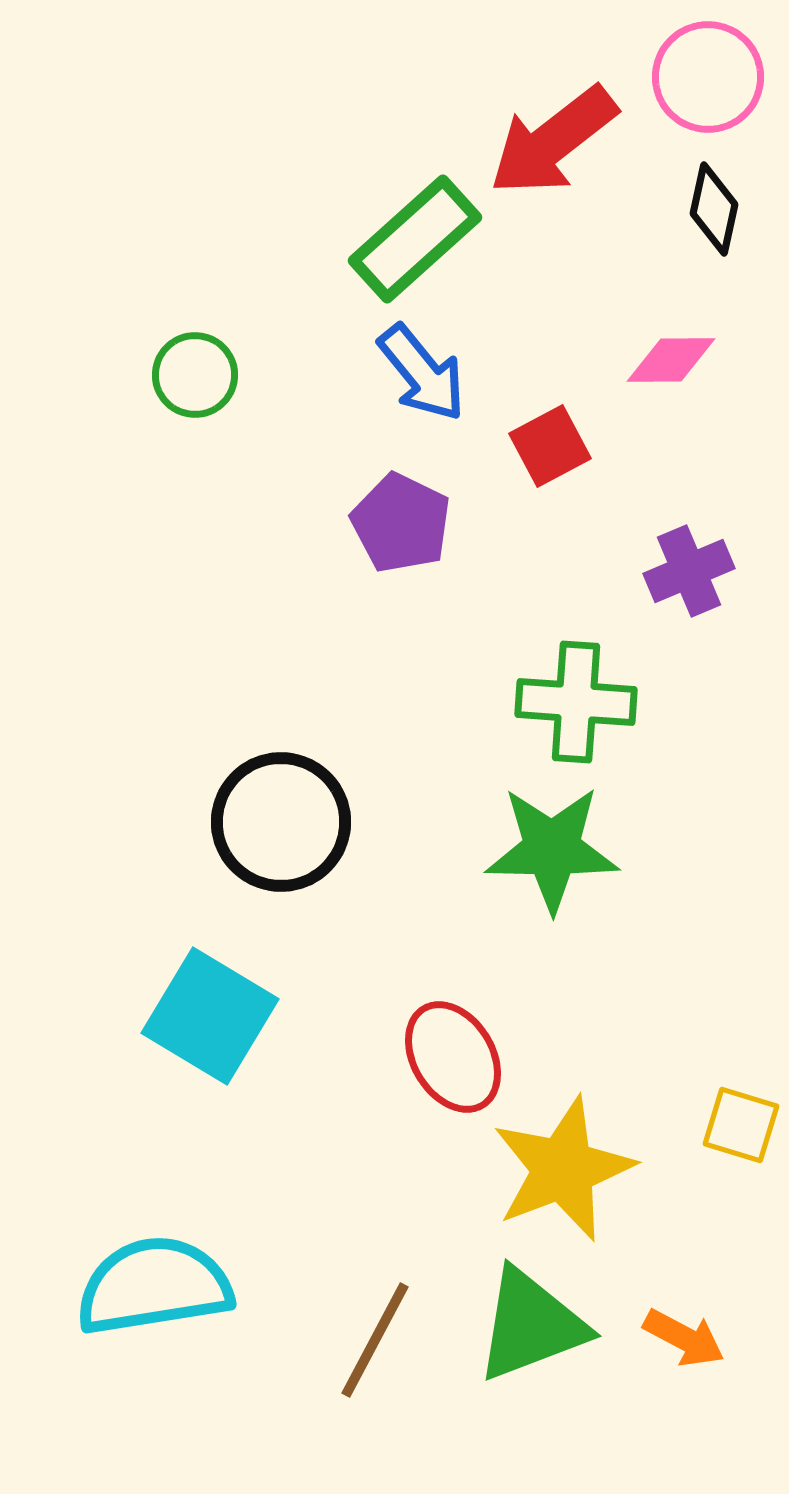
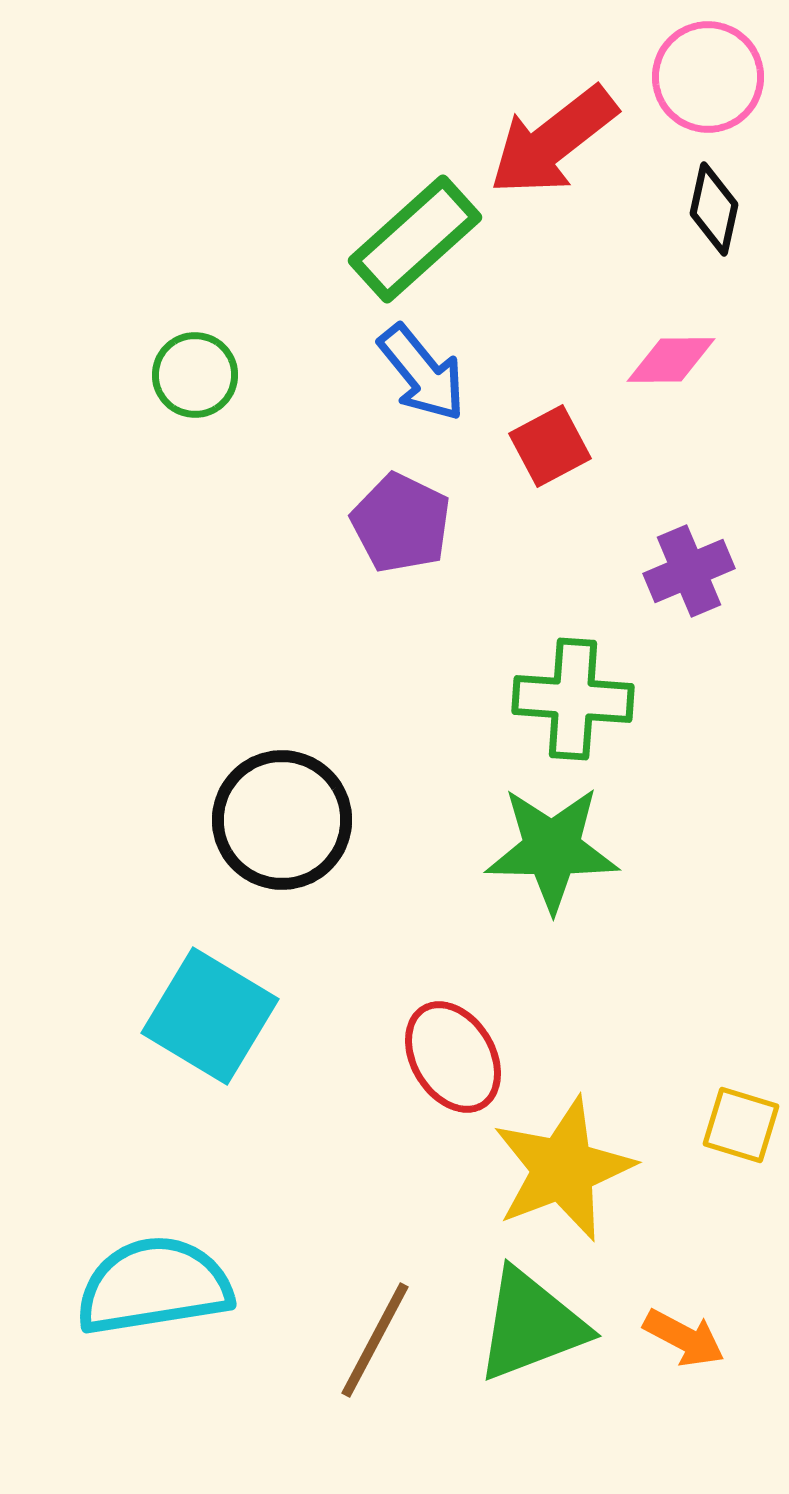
green cross: moved 3 px left, 3 px up
black circle: moved 1 px right, 2 px up
